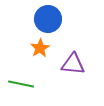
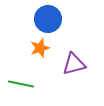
orange star: rotated 12 degrees clockwise
purple triangle: moved 1 px right; rotated 20 degrees counterclockwise
